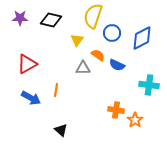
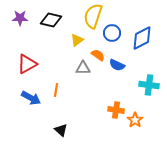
yellow triangle: rotated 16 degrees clockwise
